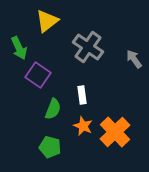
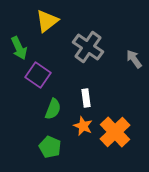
white rectangle: moved 4 px right, 3 px down
green pentagon: rotated 10 degrees clockwise
